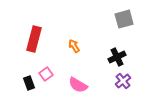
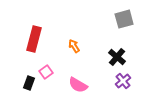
black cross: rotated 24 degrees counterclockwise
pink square: moved 2 px up
black rectangle: rotated 40 degrees clockwise
